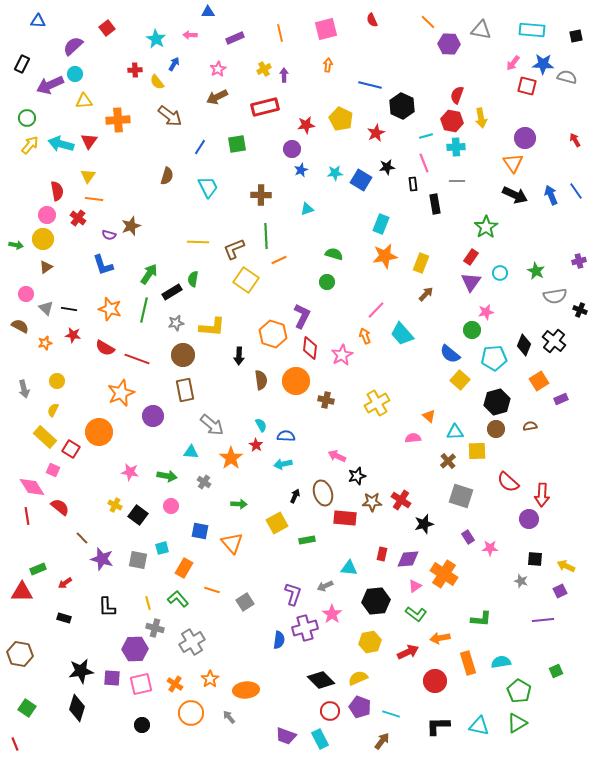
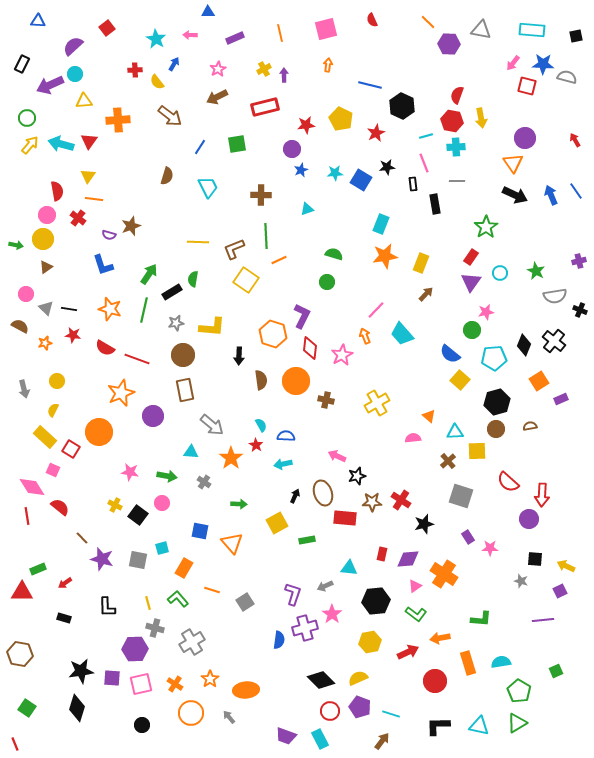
pink circle at (171, 506): moved 9 px left, 3 px up
